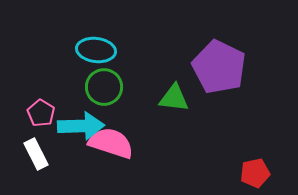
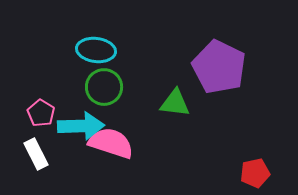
green triangle: moved 1 px right, 5 px down
